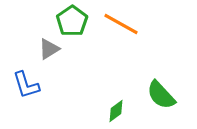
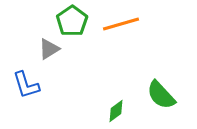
orange line: rotated 45 degrees counterclockwise
